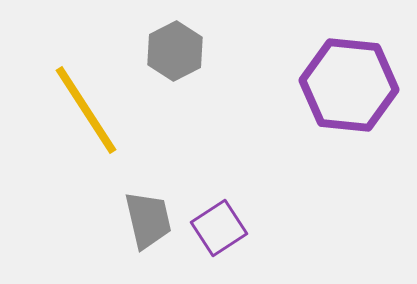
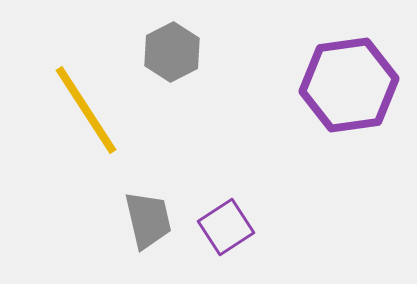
gray hexagon: moved 3 px left, 1 px down
purple hexagon: rotated 14 degrees counterclockwise
purple square: moved 7 px right, 1 px up
